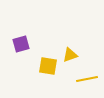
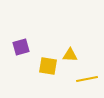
purple square: moved 3 px down
yellow triangle: rotated 21 degrees clockwise
